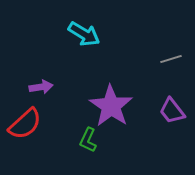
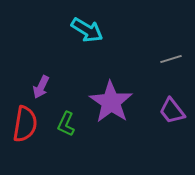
cyan arrow: moved 3 px right, 4 px up
purple arrow: rotated 125 degrees clockwise
purple star: moved 4 px up
red semicircle: rotated 39 degrees counterclockwise
green L-shape: moved 22 px left, 16 px up
